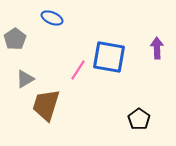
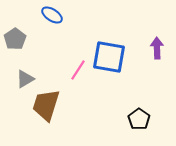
blue ellipse: moved 3 px up; rotated 10 degrees clockwise
